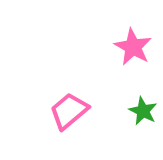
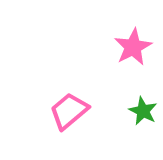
pink star: rotated 15 degrees clockwise
